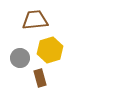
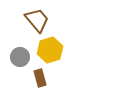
brown trapezoid: moved 2 px right; rotated 56 degrees clockwise
gray circle: moved 1 px up
